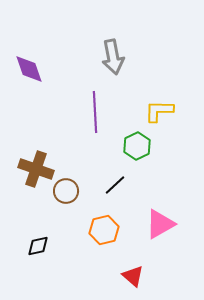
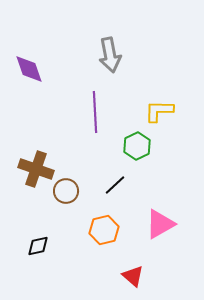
gray arrow: moved 3 px left, 2 px up
